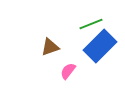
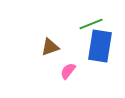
blue rectangle: rotated 36 degrees counterclockwise
